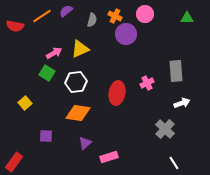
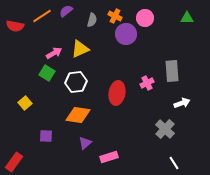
pink circle: moved 4 px down
gray rectangle: moved 4 px left
orange diamond: moved 2 px down
